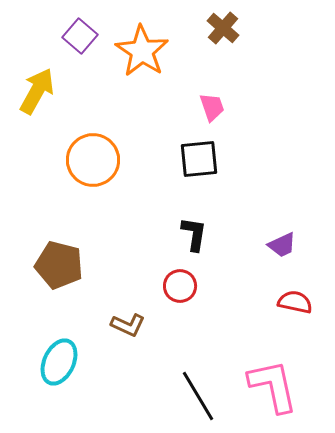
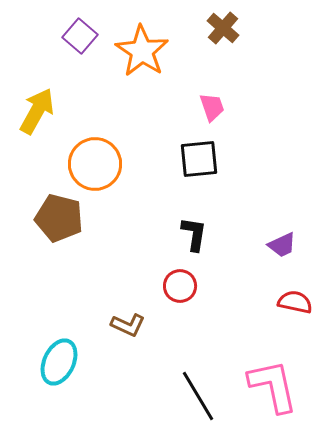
yellow arrow: moved 20 px down
orange circle: moved 2 px right, 4 px down
brown pentagon: moved 47 px up
